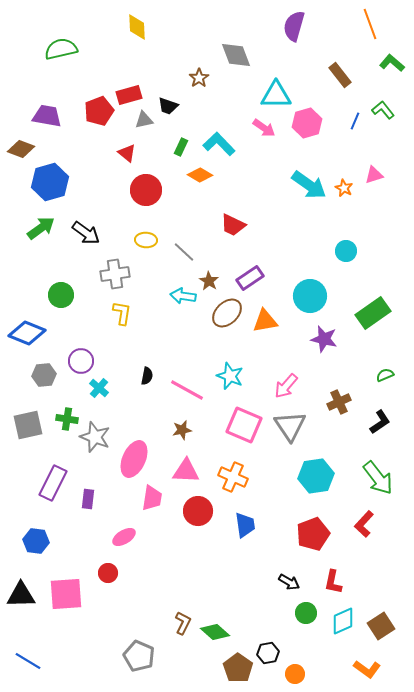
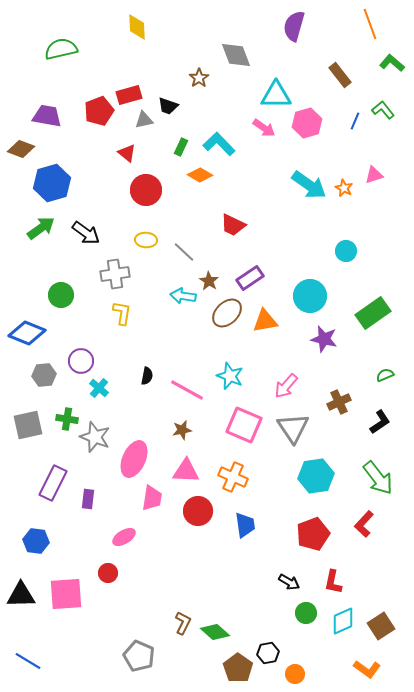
blue hexagon at (50, 182): moved 2 px right, 1 px down
gray triangle at (290, 426): moved 3 px right, 2 px down
